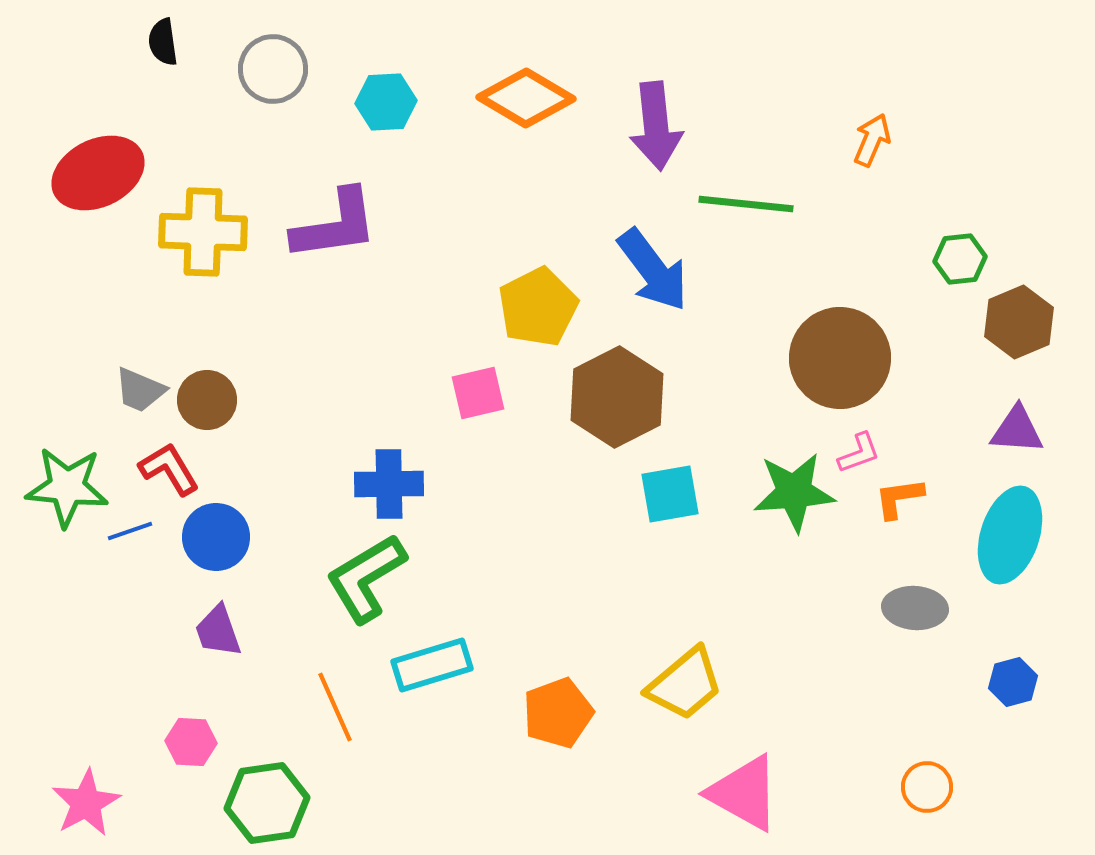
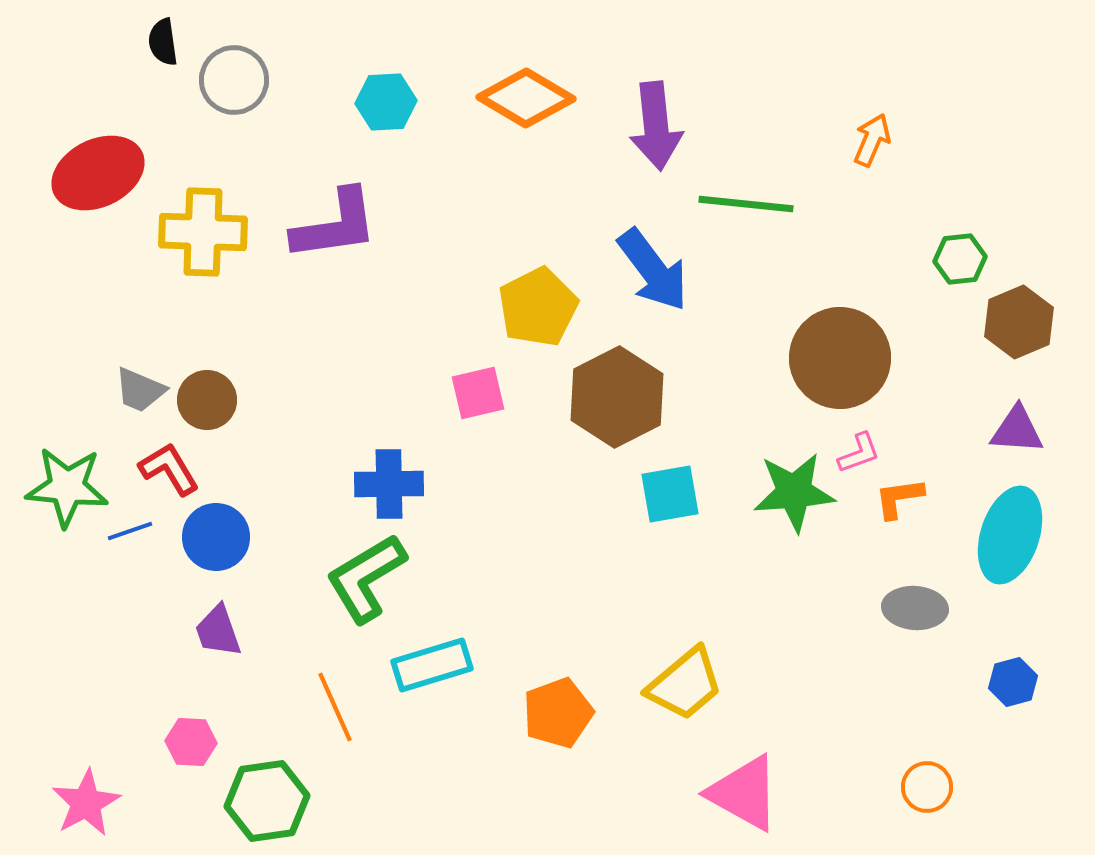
gray circle at (273, 69): moved 39 px left, 11 px down
green hexagon at (267, 803): moved 2 px up
